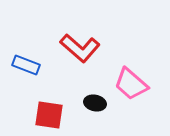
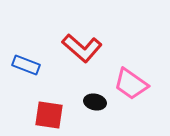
red L-shape: moved 2 px right
pink trapezoid: rotated 6 degrees counterclockwise
black ellipse: moved 1 px up
